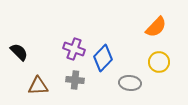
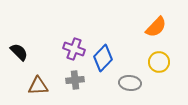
gray cross: rotated 12 degrees counterclockwise
